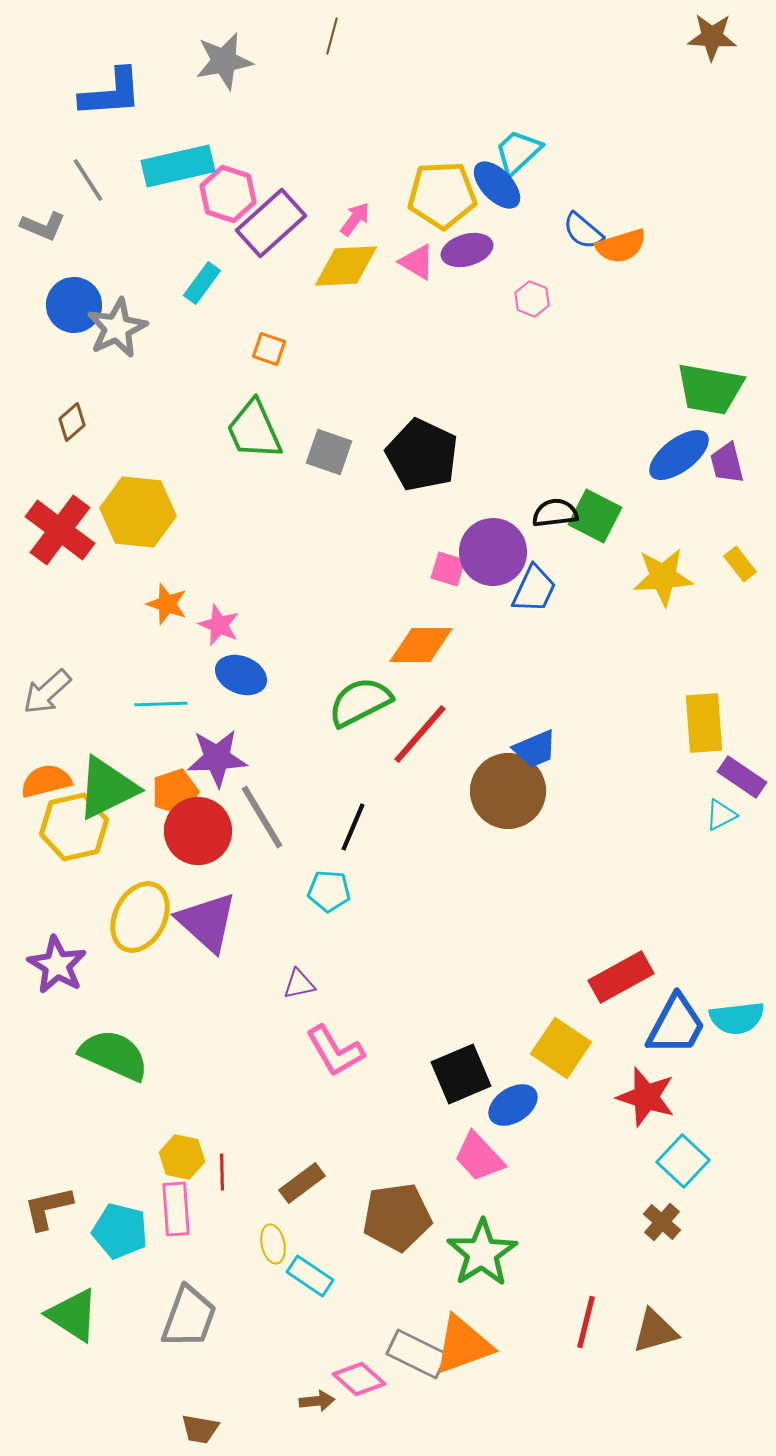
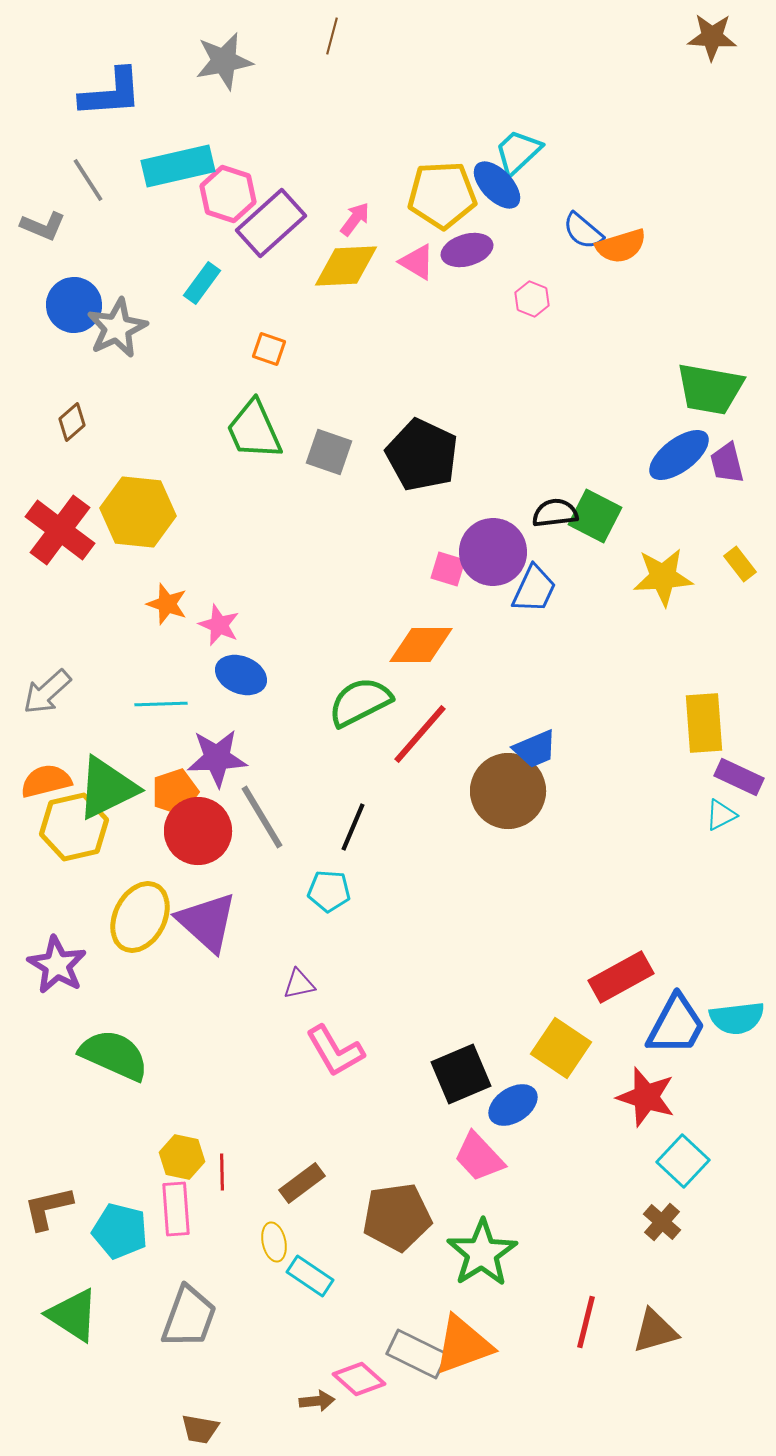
purple rectangle at (742, 777): moved 3 px left; rotated 9 degrees counterclockwise
yellow ellipse at (273, 1244): moved 1 px right, 2 px up
